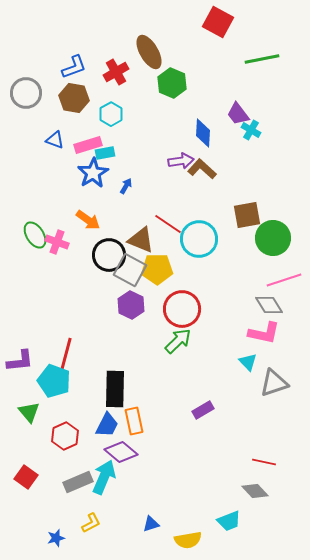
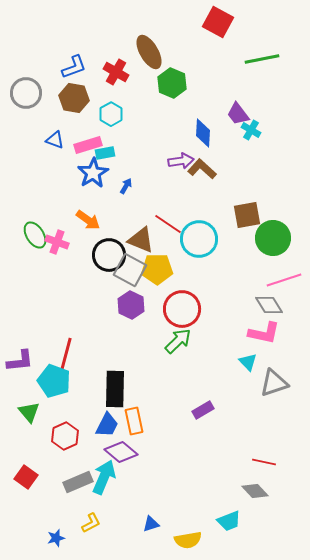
red cross at (116, 72): rotated 30 degrees counterclockwise
